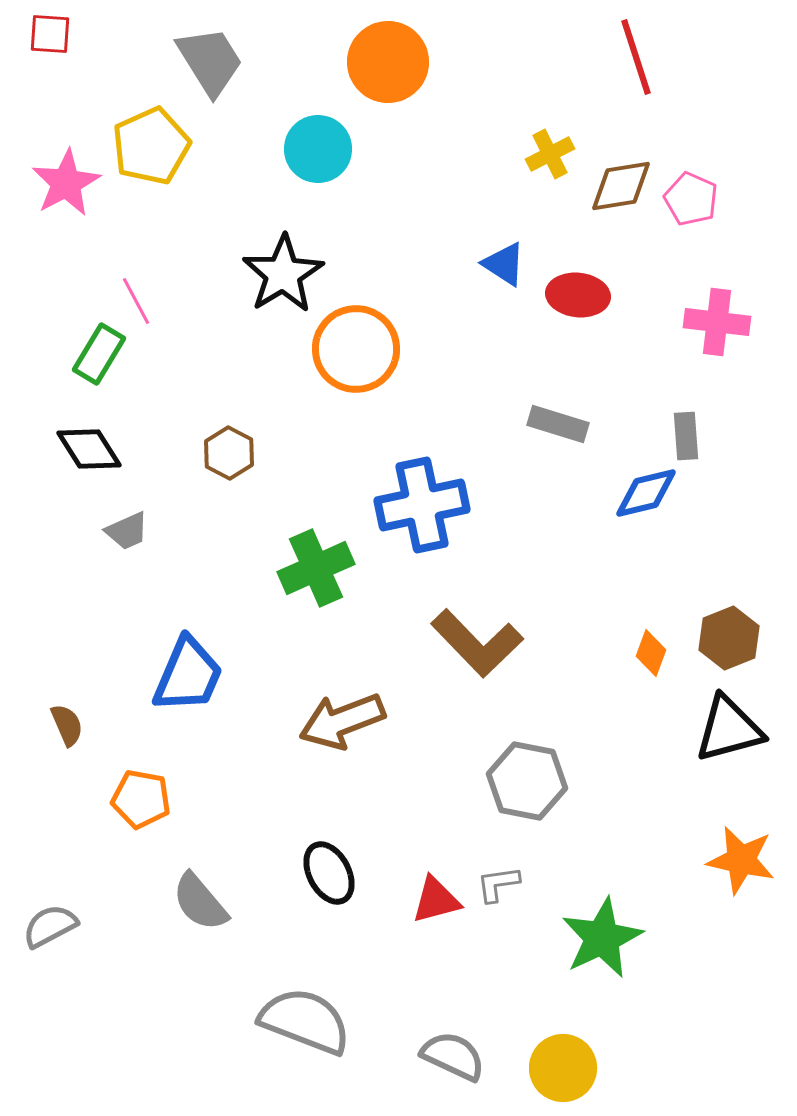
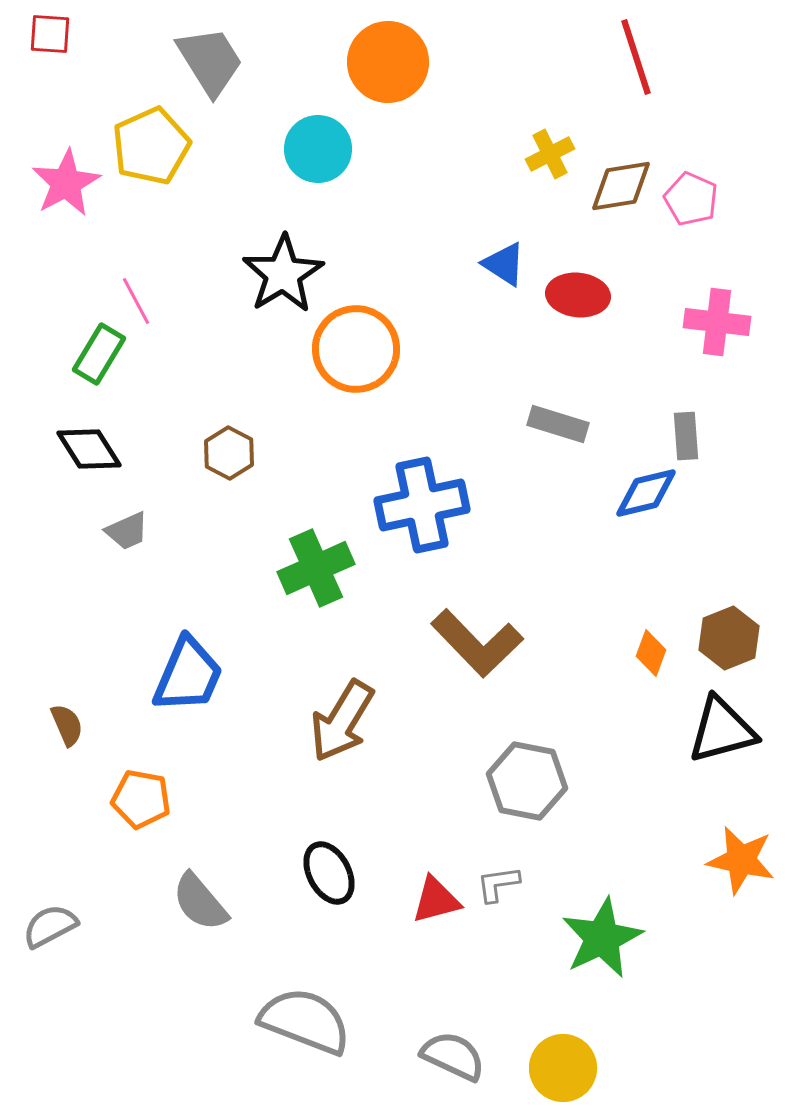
brown arrow at (342, 721): rotated 38 degrees counterclockwise
black triangle at (729, 729): moved 7 px left, 1 px down
